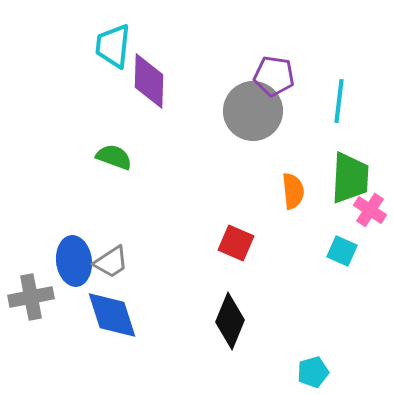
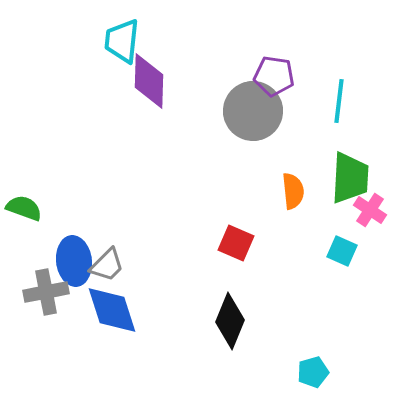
cyan trapezoid: moved 9 px right, 5 px up
green semicircle: moved 90 px left, 51 px down
gray trapezoid: moved 4 px left, 3 px down; rotated 12 degrees counterclockwise
gray cross: moved 15 px right, 5 px up
blue diamond: moved 5 px up
